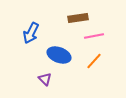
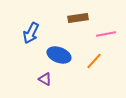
pink line: moved 12 px right, 2 px up
purple triangle: rotated 16 degrees counterclockwise
